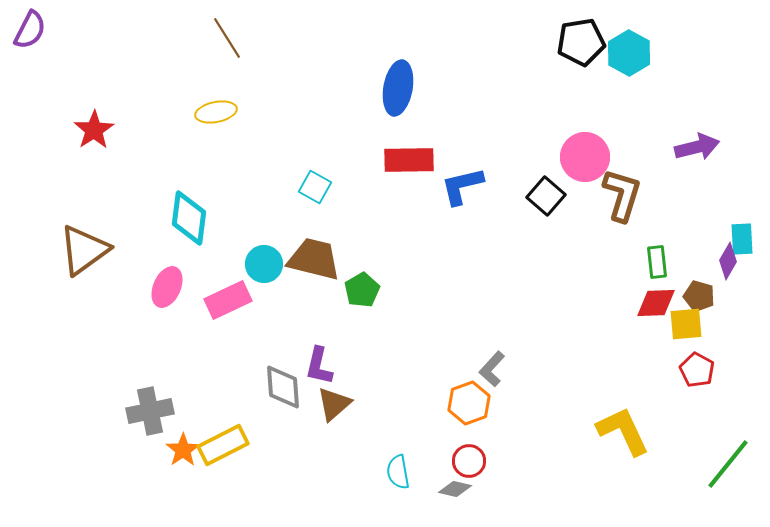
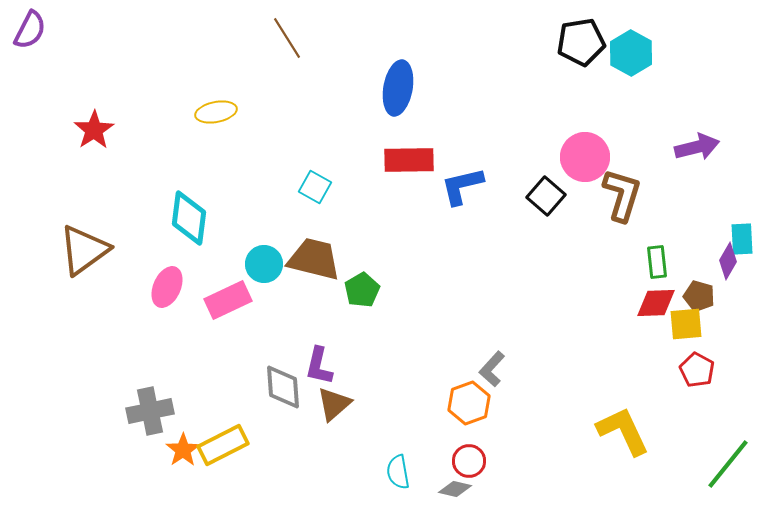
brown line at (227, 38): moved 60 px right
cyan hexagon at (629, 53): moved 2 px right
